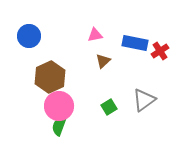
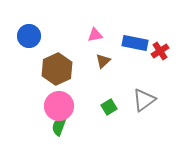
brown hexagon: moved 7 px right, 8 px up
